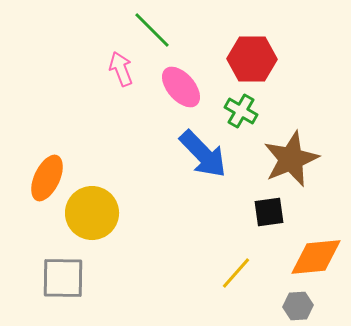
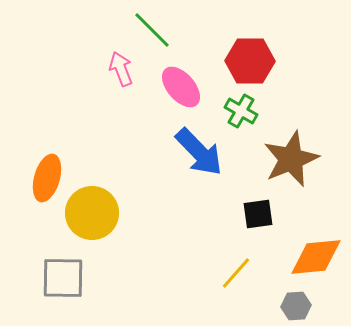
red hexagon: moved 2 px left, 2 px down
blue arrow: moved 4 px left, 2 px up
orange ellipse: rotated 9 degrees counterclockwise
black square: moved 11 px left, 2 px down
gray hexagon: moved 2 px left
